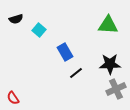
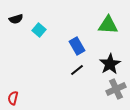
blue rectangle: moved 12 px right, 6 px up
black star: rotated 30 degrees counterclockwise
black line: moved 1 px right, 3 px up
red semicircle: rotated 48 degrees clockwise
